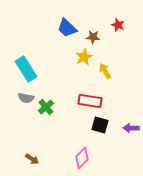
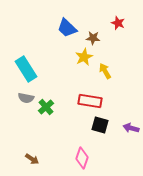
red star: moved 2 px up
brown star: moved 1 px down
purple arrow: rotated 14 degrees clockwise
pink diamond: rotated 25 degrees counterclockwise
